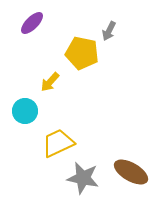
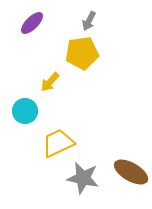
gray arrow: moved 20 px left, 10 px up
yellow pentagon: rotated 20 degrees counterclockwise
